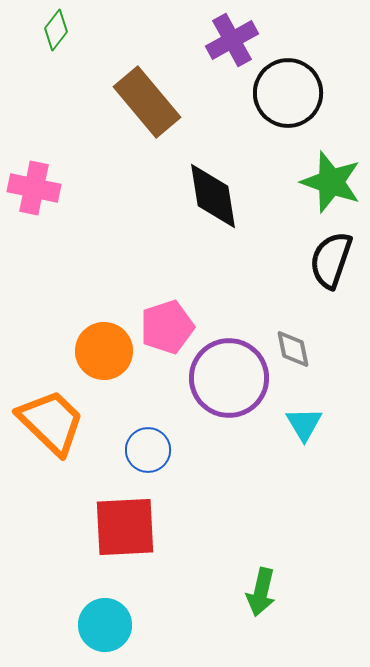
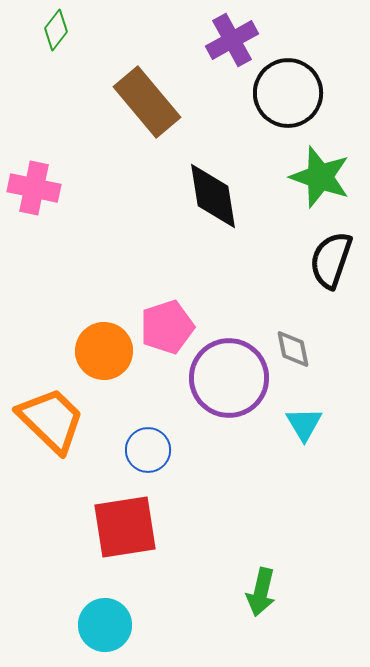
green star: moved 11 px left, 5 px up
orange trapezoid: moved 2 px up
red square: rotated 6 degrees counterclockwise
